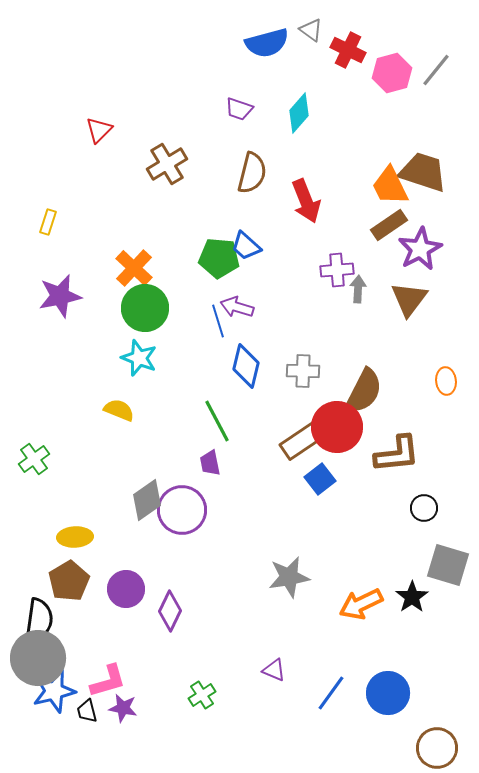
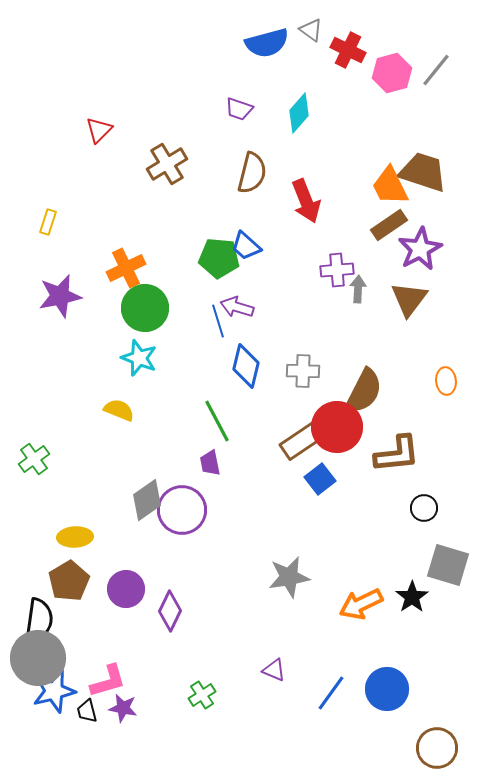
orange cross at (134, 268): moved 8 px left; rotated 21 degrees clockwise
blue circle at (388, 693): moved 1 px left, 4 px up
